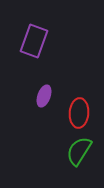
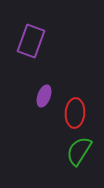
purple rectangle: moved 3 px left
red ellipse: moved 4 px left
